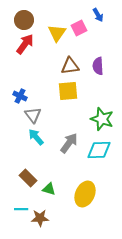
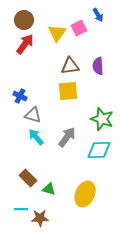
gray triangle: rotated 36 degrees counterclockwise
gray arrow: moved 2 px left, 6 px up
